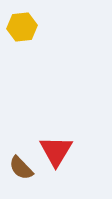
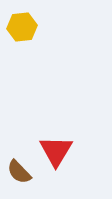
brown semicircle: moved 2 px left, 4 px down
